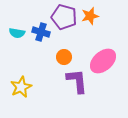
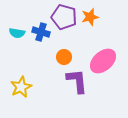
orange star: moved 1 px down
